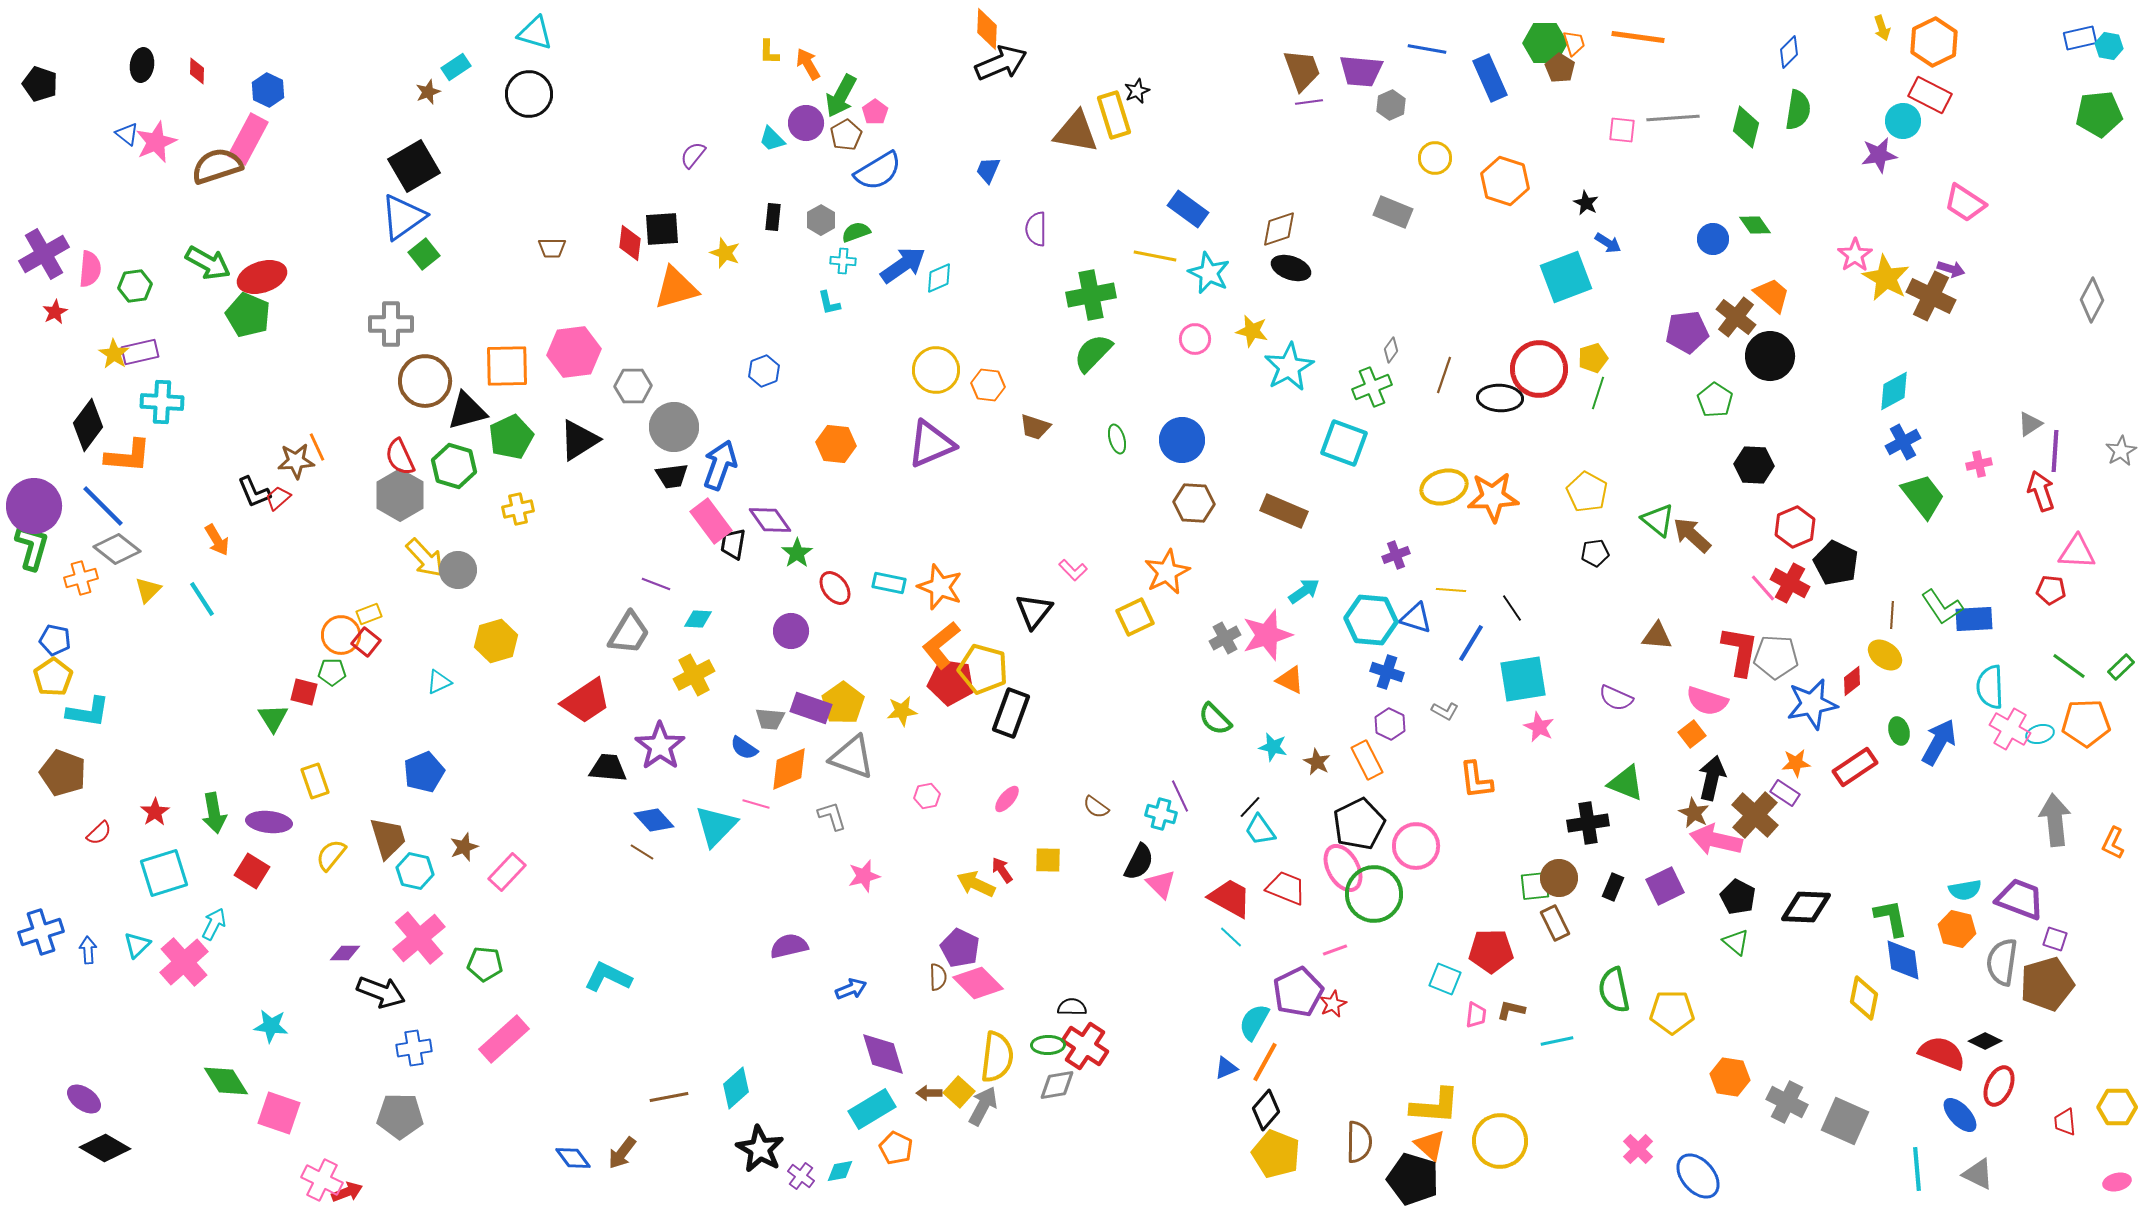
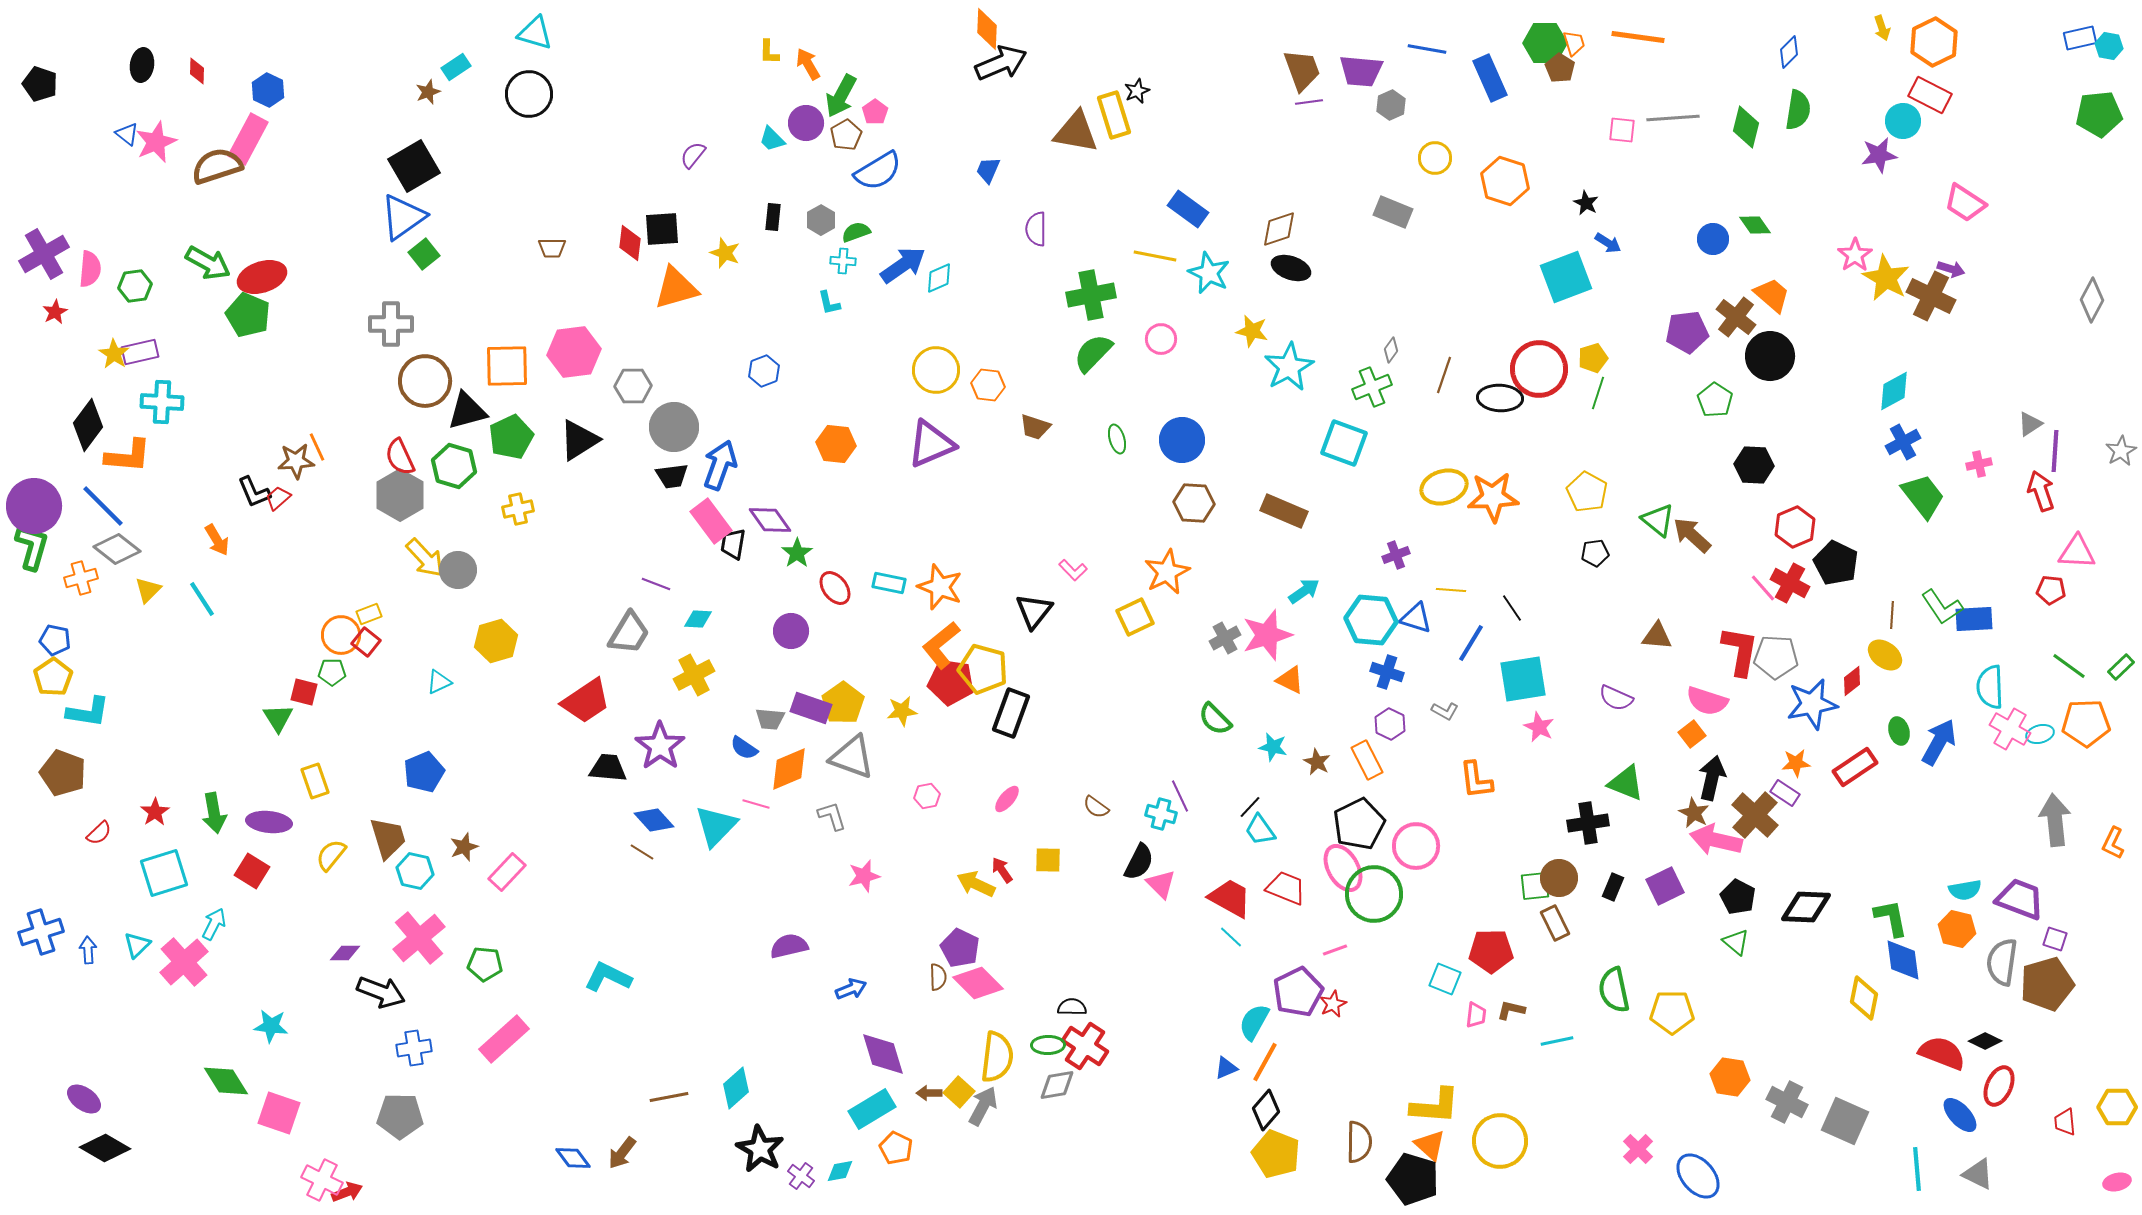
pink circle at (1195, 339): moved 34 px left
green triangle at (273, 718): moved 5 px right
